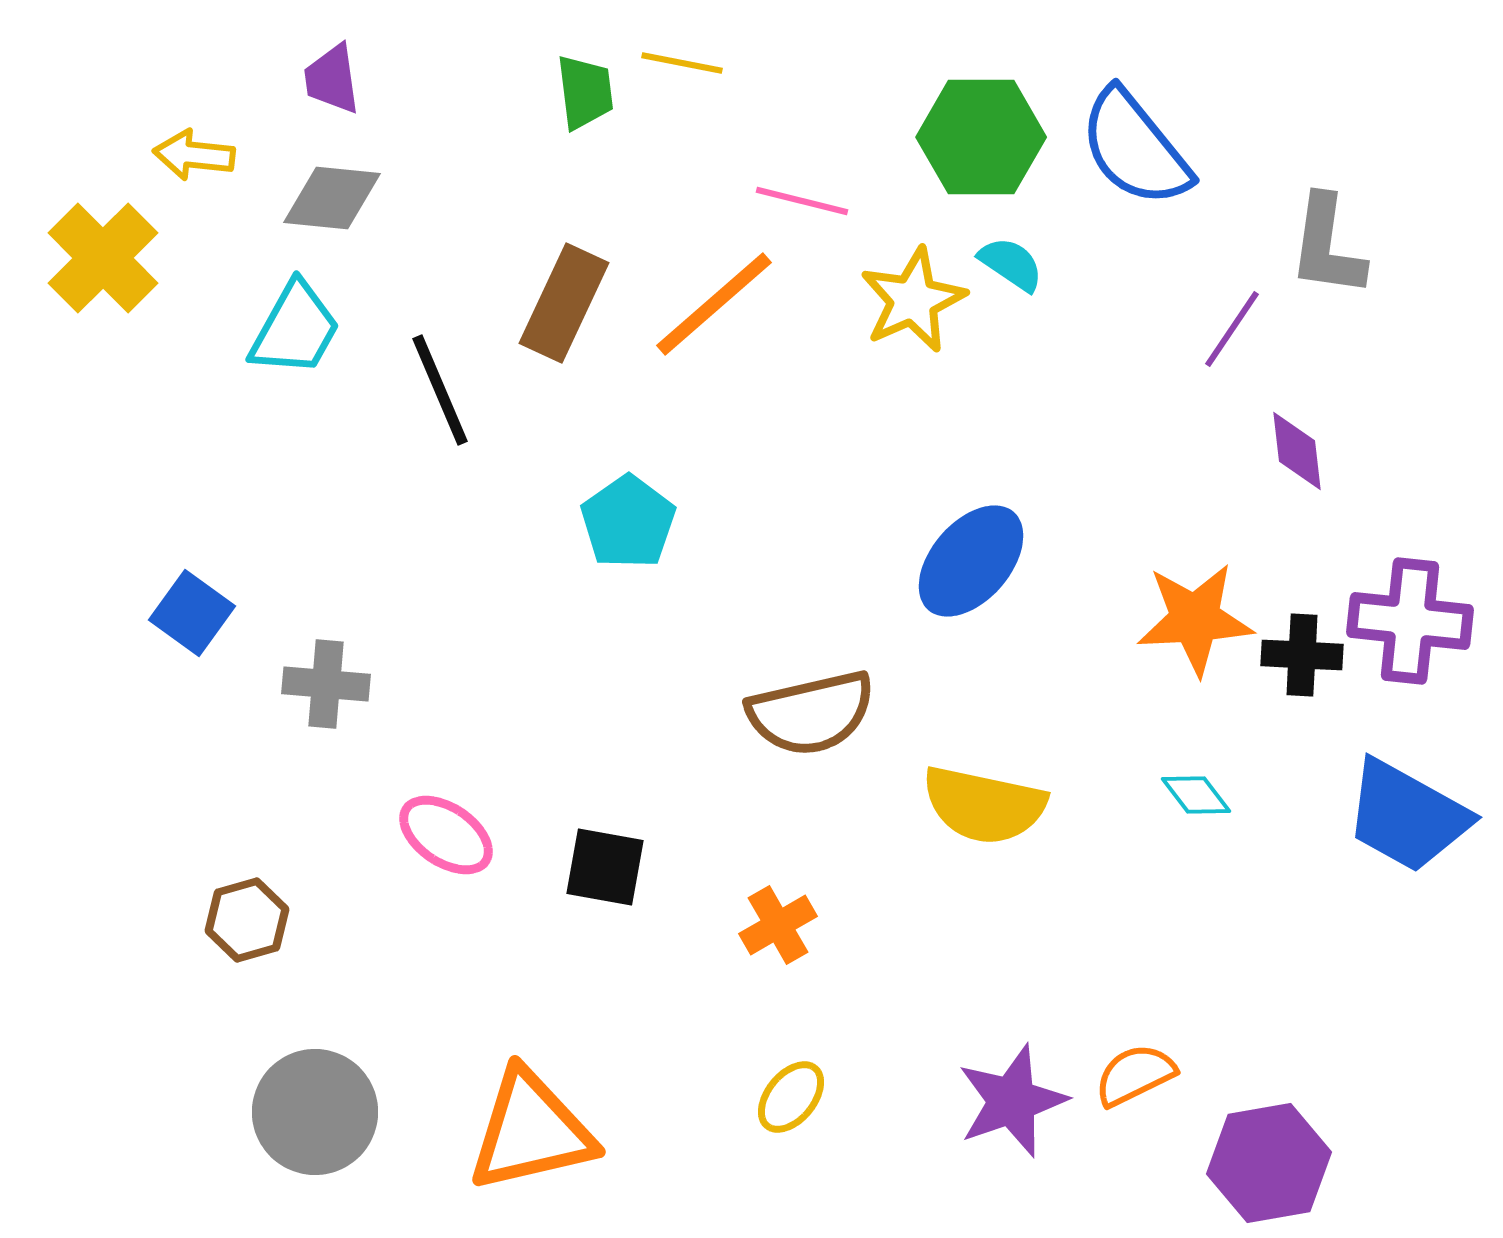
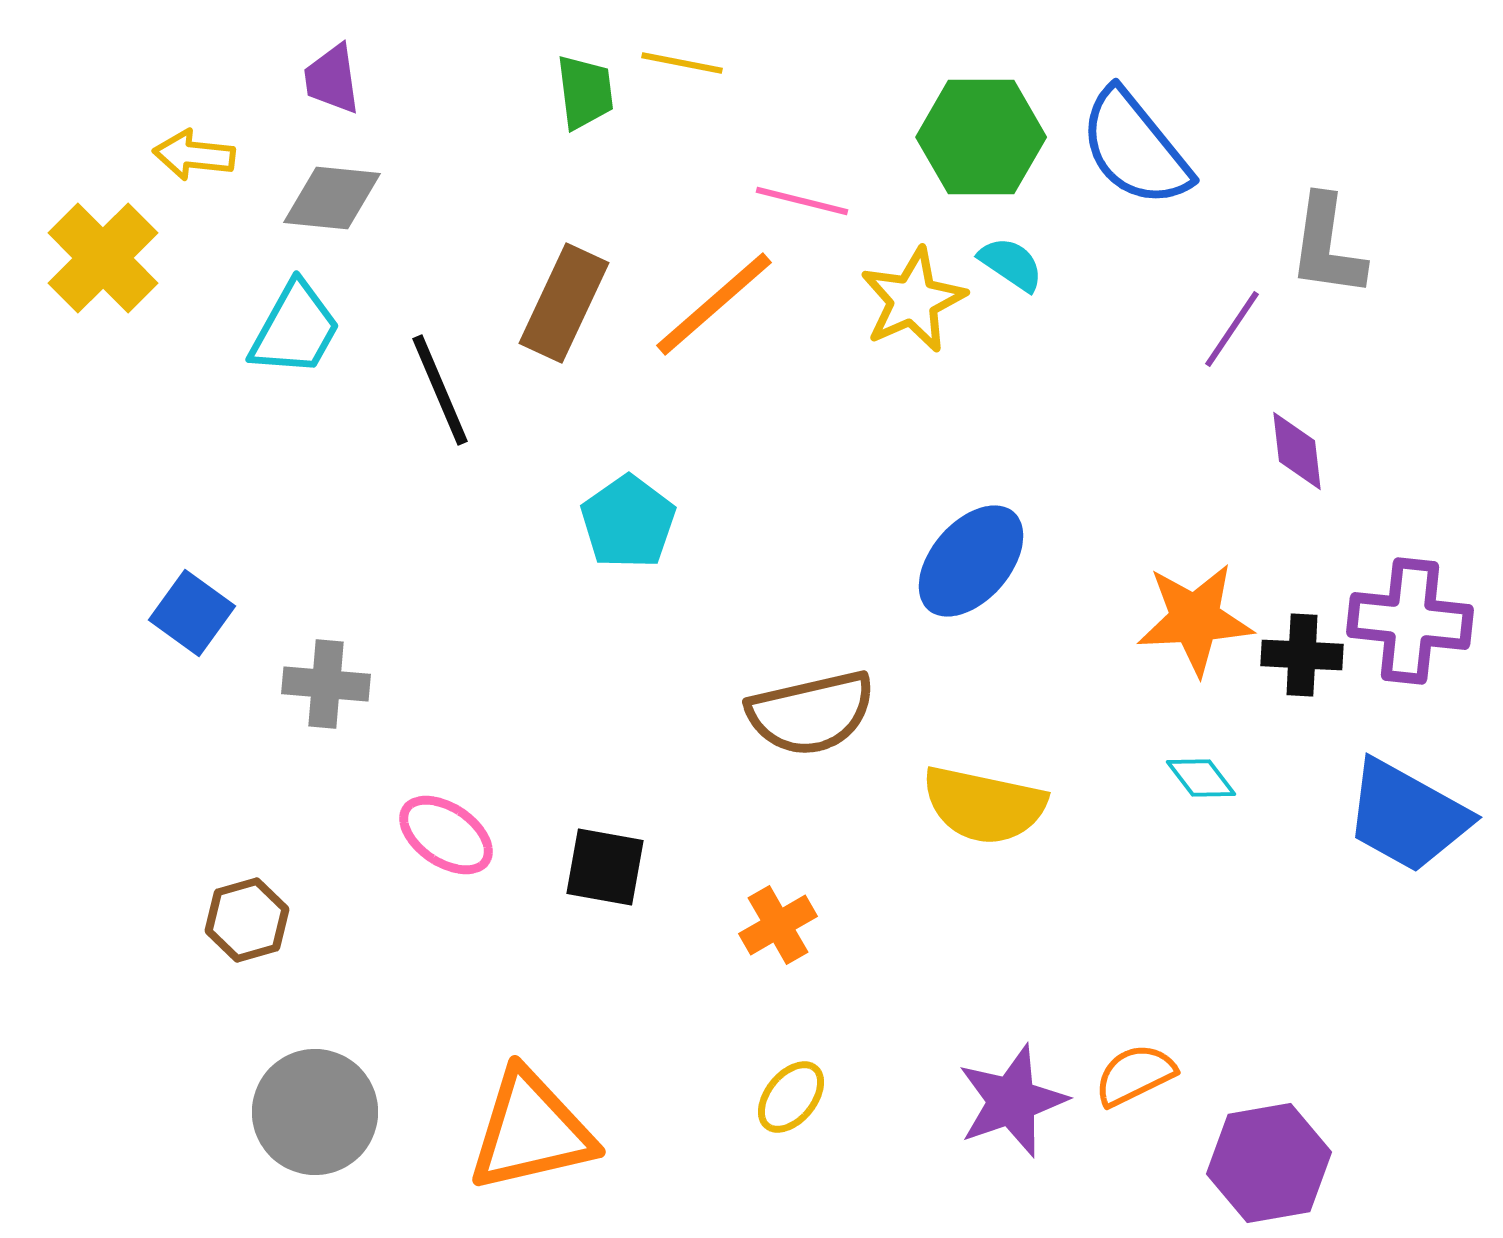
cyan diamond: moved 5 px right, 17 px up
